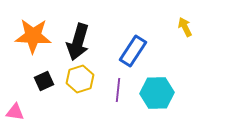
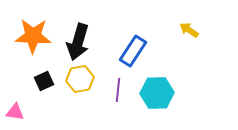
yellow arrow: moved 4 px right, 3 px down; rotated 30 degrees counterclockwise
yellow hexagon: rotated 8 degrees clockwise
